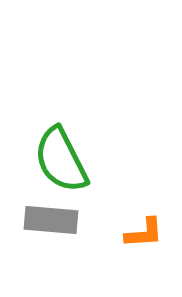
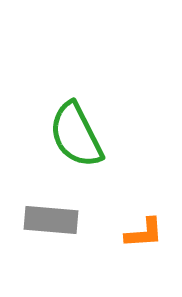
green semicircle: moved 15 px right, 25 px up
